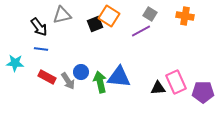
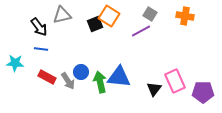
pink rectangle: moved 1 px left, 1 px up
black triangle: moved 4 px left, 1 px down; rotated 49 degrees counterclockwise
